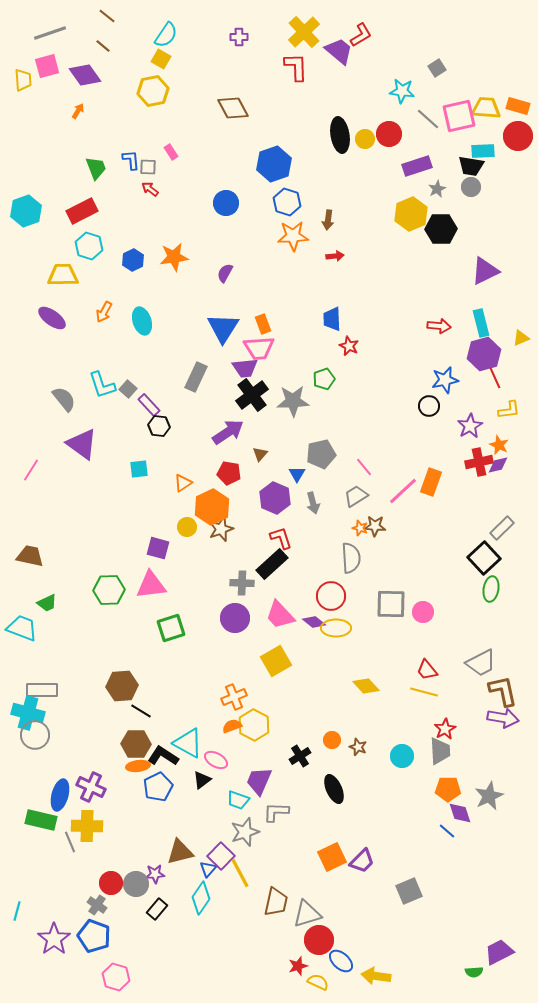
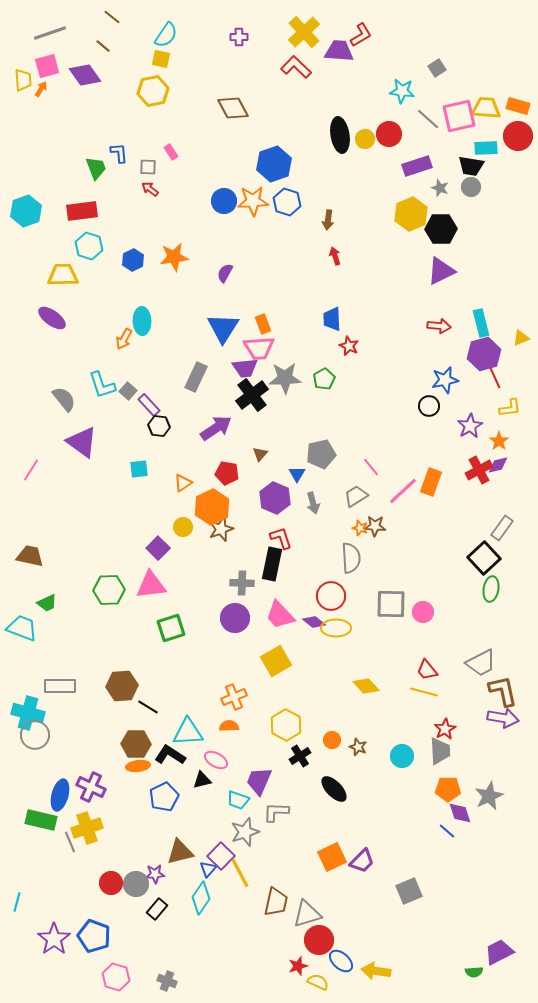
brown line at (107, 16): moved 5 px right, 1 px down
purple trapezoid at (339, 51): rotated 36 degrees counterclockwise
yellow square at (161, 59): rotated 18 degrees counterclockwise
red L-shape at (296, 67): rotated 44 degrees counterclockwise
orange arrow at (78, 111): moved 37 px left, 22 px up
cyan rectangle at (483, 151): moved 3 px right, 3 px up
blue L-shape at (131, 160): moved 12 px left, 7 px up
gray star at (437, 189): moved 3 px right, 1 px up; rotated 24 degrees counterclockwise
blue circle at (226, 203): moved 2 px left, 2 px up
red rectangle at (82, 211): rotated 20 degrees clockwise
orange star at (293, 236): moved 40 px left, 35 px up
red arrow at (335, 256): rotated 102 degrees counterclockwise
purple triangle at (485, 271): moved 44 px left
orange arrow at (104, 312): moved 20 px right, 27 px down
cyan ellipse at (142, 321): rotated 16 degrees clockwise
green pentagon at (324, 379): rotated 10 degrees counterclockwise
gray square at (128, 389): moved 2 px down
gray star at (293, 401): moved 8 px left, 23 px up
yellow L-shape at (509, 410): moved 1 px right, 2 px up
purple arrow at (228, 432): moved 12 px left, 4 px up
purple triangle at (82, 444): moved 2 px up
orange star at (499, 445): moved 4 px up; rotated 12 degrees clockwise
red cross at (479, 462): moved 8 px down; rotated 16 degrees counterclockwise
pink line at (364, 467): moved 7 px right
red pentagon at (229, 473): moved 2 px left
yellow circle at (187, 527): moved 4 px left
gray rectangle at (502, 528): rotated 10 degrees counterclockwise
purple square at (158, 548): rotated 30 degrees clockwise
black rectangle at (272, 564): rotated 36 degrees counterclockwise
gray rectangle at (42, 690): moved 18 px right, 4 px up
black line at (141, 711): moved 7 px right, 4 px up
yellow hexagon at (254, 725): moved 32 px right
orange semicircle at (232, 726): moved 3 px left; rotated 18 degrees clockwise
cyan triangle at (188, 743): moved 11 px up; rotated 32 degrees counterclockwise
black L-shape at (163, 756): moved 7 px right, 1 px up
black triangle at (202, 780): rotated 24 degrees clockwise
blue pentagon at (158, 787): moved 6 px right, 10 px down
black ellipse at (334, 789): rotated 20 degrees counterclockwise
yellow cross at (87, 826): moved 2 px down; rotated 20 degrees counterclockwise
gray cross at (97, 905): moved 70 px right, 76 px down; rotated 12 degrees counterclockwise
cyan line at (17, 911): moved 9 px up
yellow arrow at (376, 976): moved 5 px up
